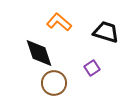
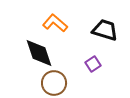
orange L-shape: moved 4 px left, 1 px down
black trapezoid: moved 1 px left, 2 px up
purple square: moved 1 px right, 4 px up
